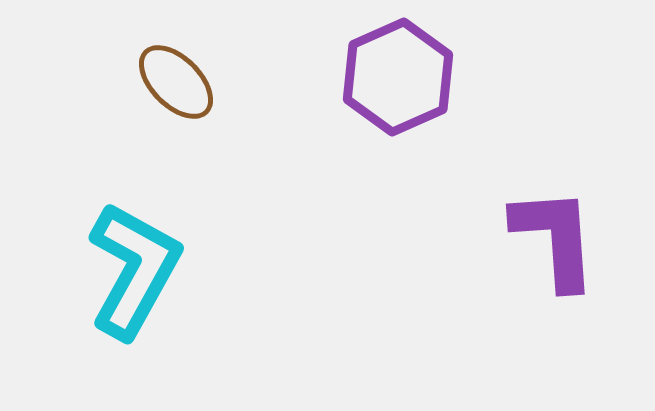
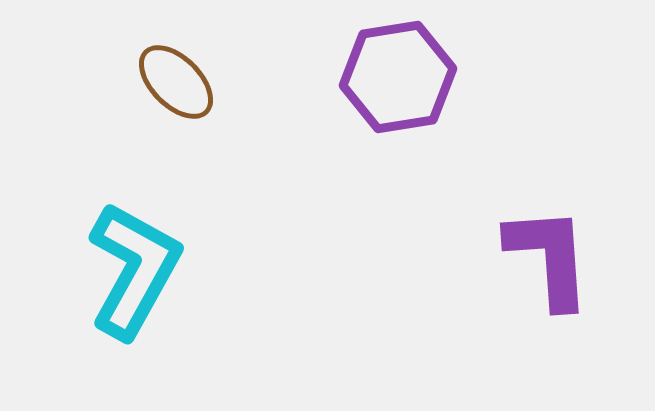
purple hexagon: rotated 15 degrees clockwise
purple L-shape: moved 6 px left, 19 px down
